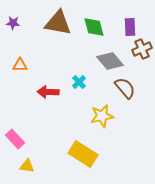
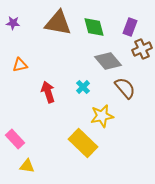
purple rectangle: rotated 24 degrees clockwise
gray diamond: moved 2 px left
orange triangle: rotated 14 degrees counterclockwise
cyan cross: moved 4 px right, 5 px down
red arrow: rotated 70 degrees clockwise
yellow rectangle: moved 11 px up; rotated 12 degrees clockwise
